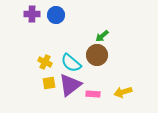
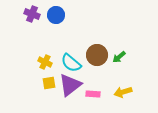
purple cross: rotated 21 degrees clockwise
green arrow: moved 17 px right, 21 px down
